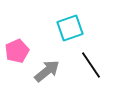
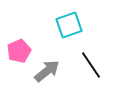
cyan square: moved 1 px left, 3 px up
pink pentagon: moved 2 px right
